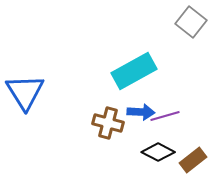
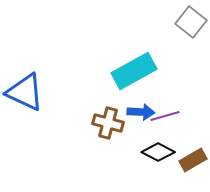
blue triangle: rotated 33 degrees counterclockwise
brown rectangle: rotated 8 degrees clockwise
